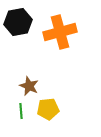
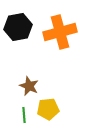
black hexagon: moved 5 px down
green line: moved 3 px right, 4 px down
